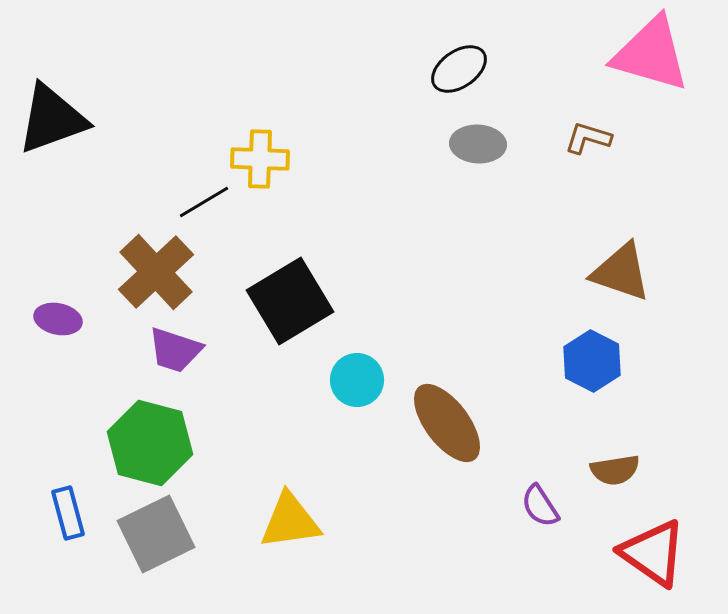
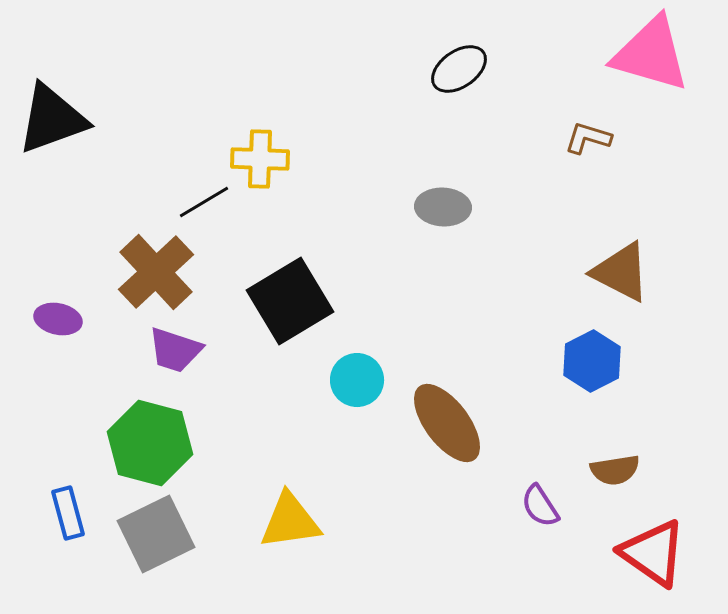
gray ellipse: moved 35 px left, 63 px down
brown triangle: rotated 8 degrees clockwise
blue hexagon: rotated 6 degrees clockwise
